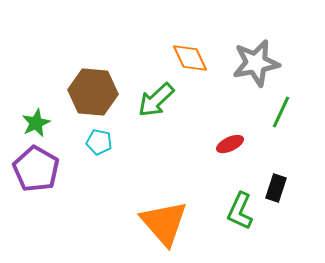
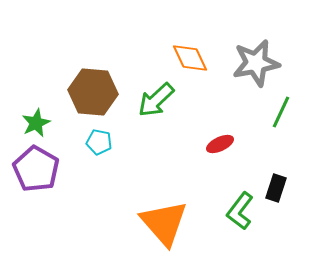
red ellipse: moved 10 px left
green L-shape: rotated 12 degrees clockwise
